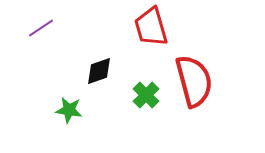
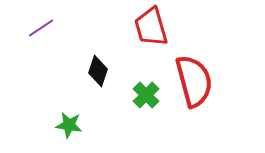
black diamond: moved 1 px left; rotated 52 degrees counterclockwise
green star: moved 15 px down
